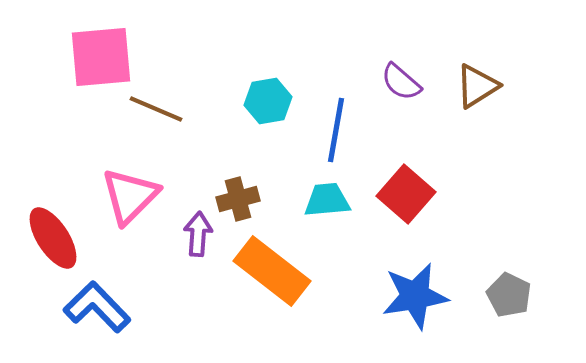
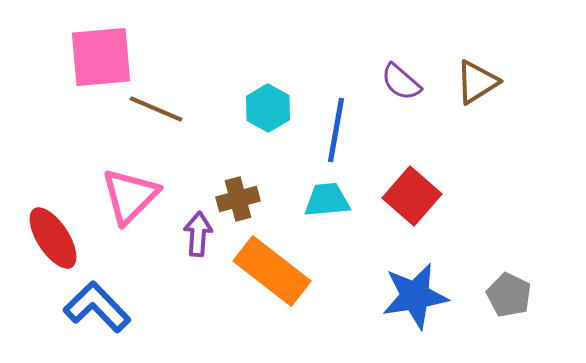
brown triangle: moved 4 px up
cyan hexagon: moved 7 px down; rotated 21 degrees counterclockwise
red square: moved 6 px right, 2 px down
